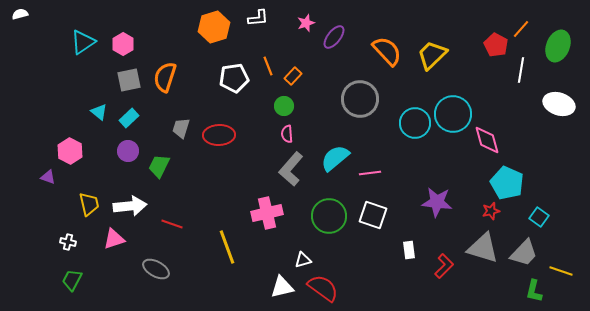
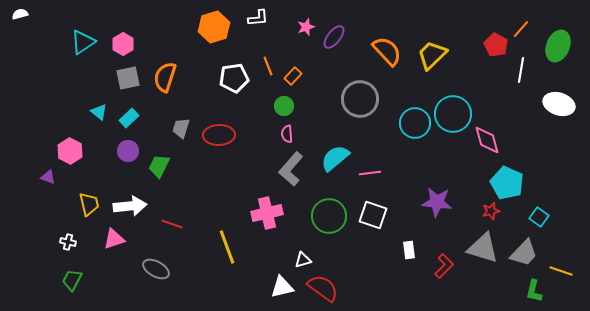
pink star at (306, 23): moved 4 px down
gray square at (129, 80): moved 1 px left, 2 px up
